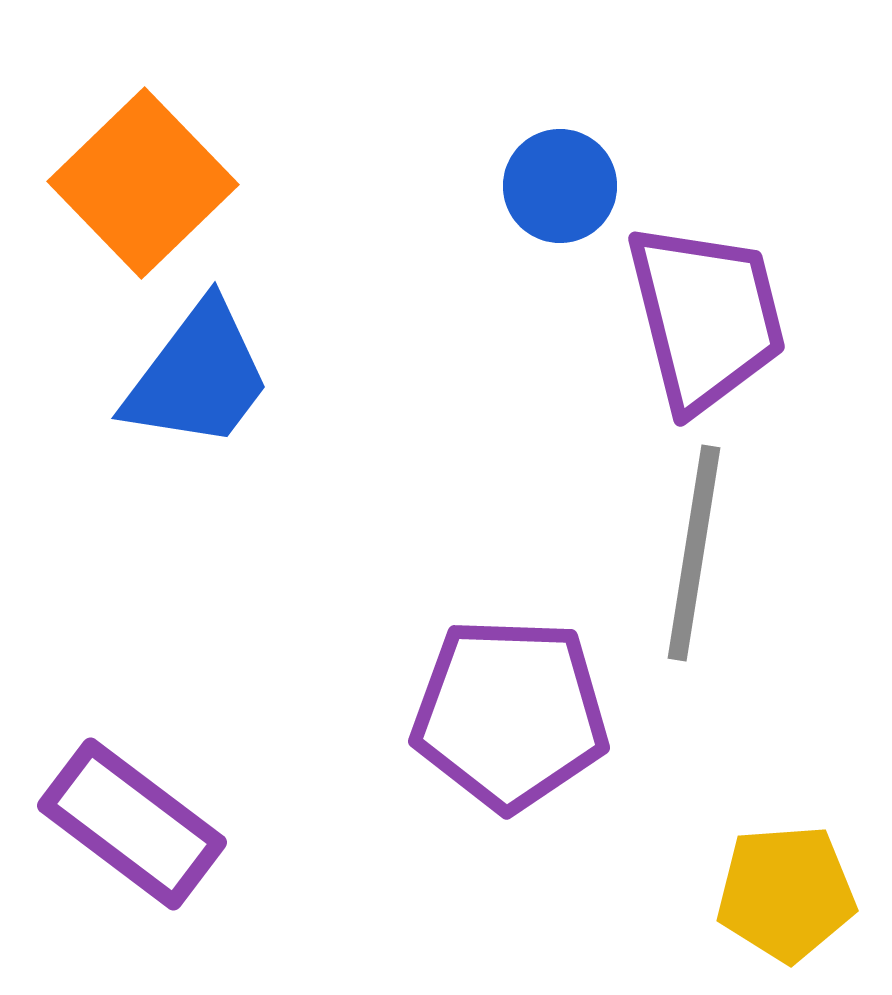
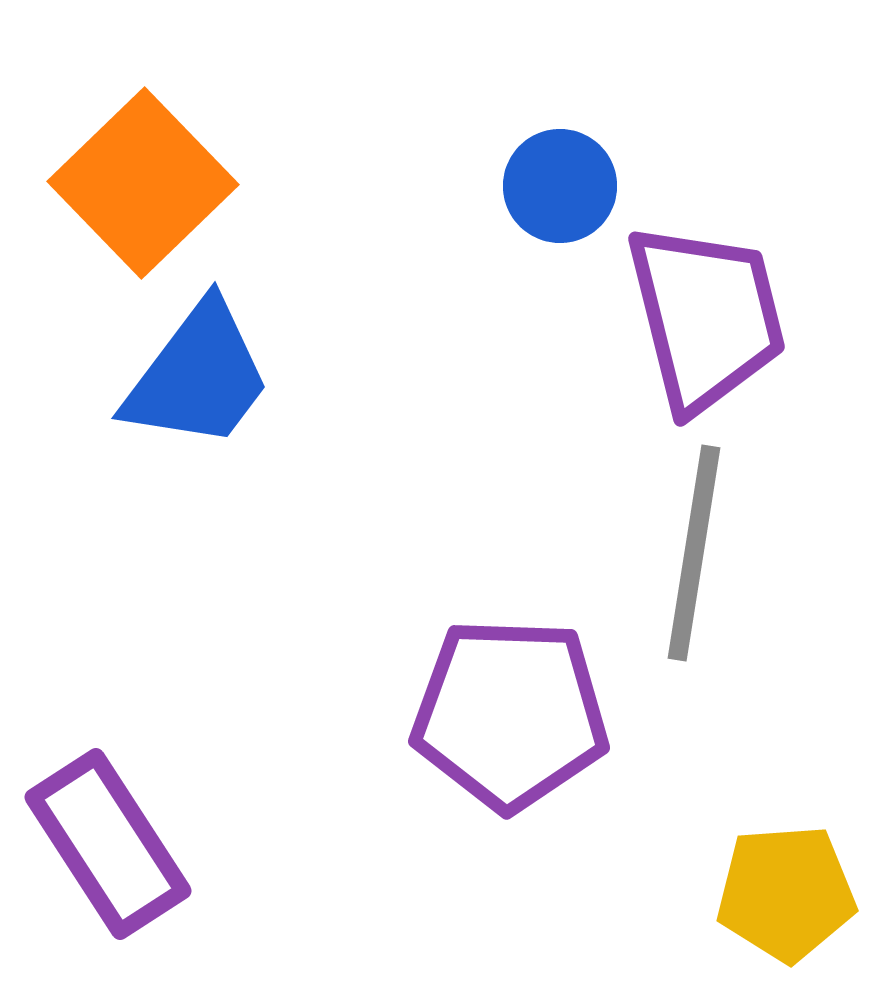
purple rectangle: moved 24 px left, 20 px down; rotated 20 degrees clockwise
